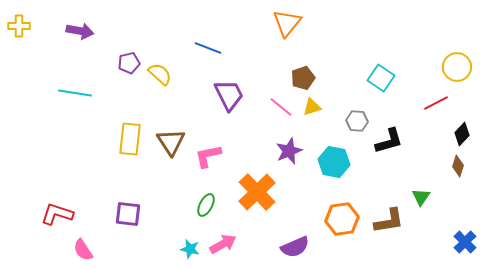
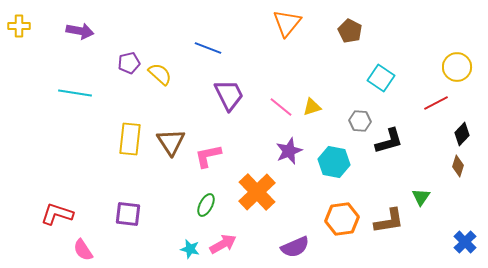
brown pentagon: moved 47 px right, 47 px up; rotated 25 degrees counterclockwise
gray hexagon: moved 3 px right
